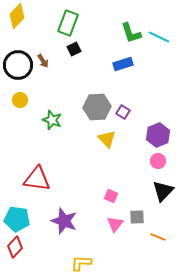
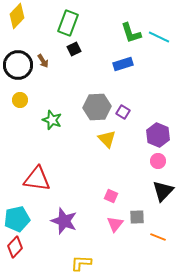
purple hexagon: rotated 15 degrees counterclockwise
cyan pentagon: rotated 20 degrees counterclockwise
